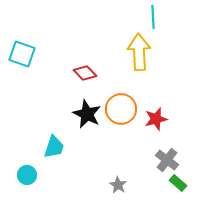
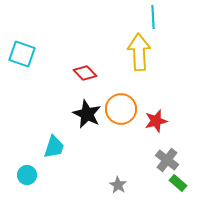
red star: moved 2 px down
